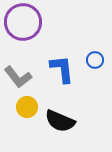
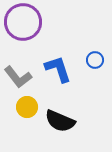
blue L-shape: moved 4 px left; rotated 12 degrees counterclockwise
